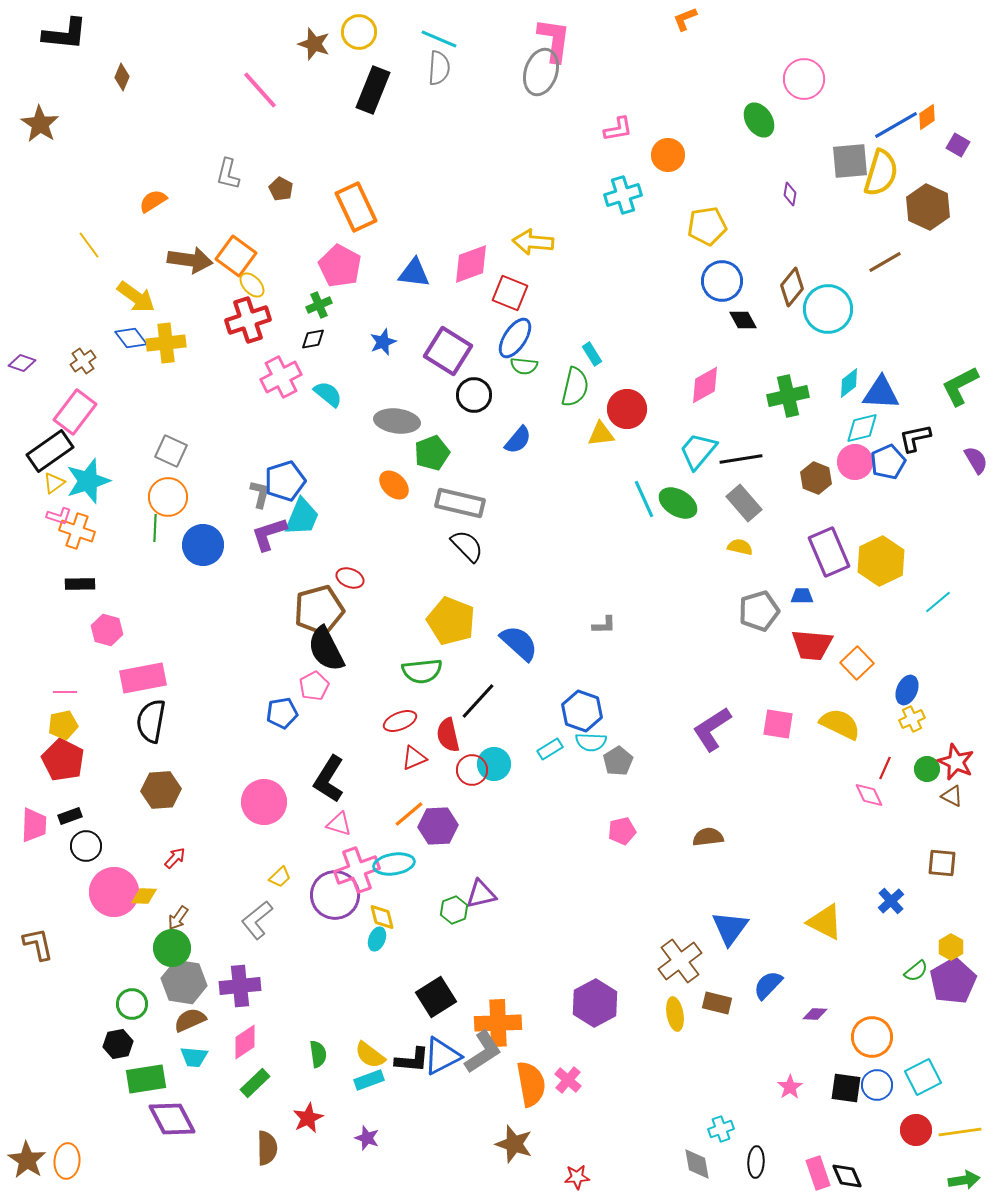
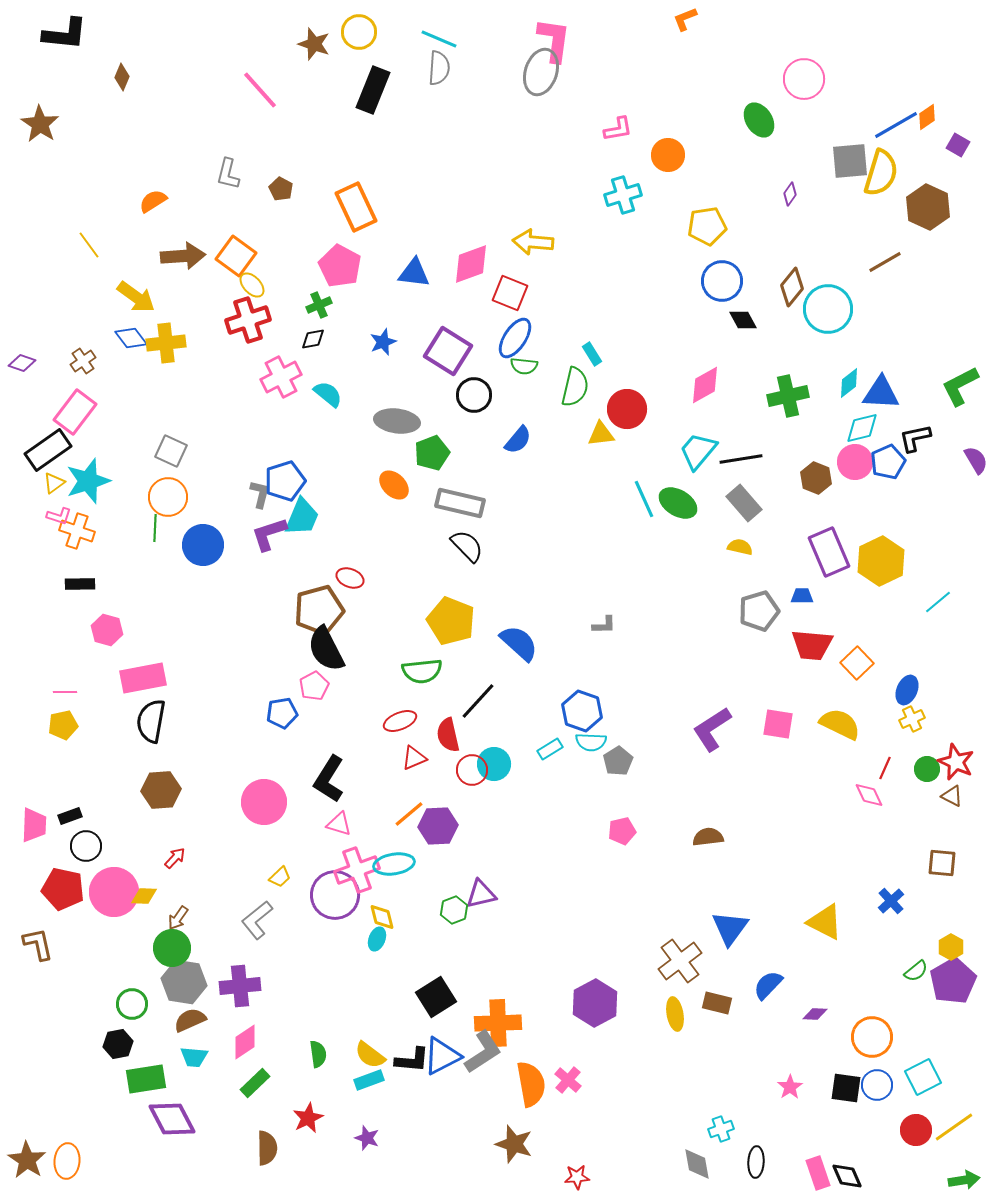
purple diamond at (790, 194): rotated 25 degrees clockwise
brown arrow at (190, 260): moved 7 px left, 4 px up; rotated 12 degrees counterclockwise
black rectangle at (50, 451): moved 2 px left, 1 px up
red pentagon at (63, 760): moved 129 px down; rotated 15 degrees counterclockwise
yellow line at (960, 1132): moved 6 px left, 5 px up; rotated 27 degrees counterclockwise
